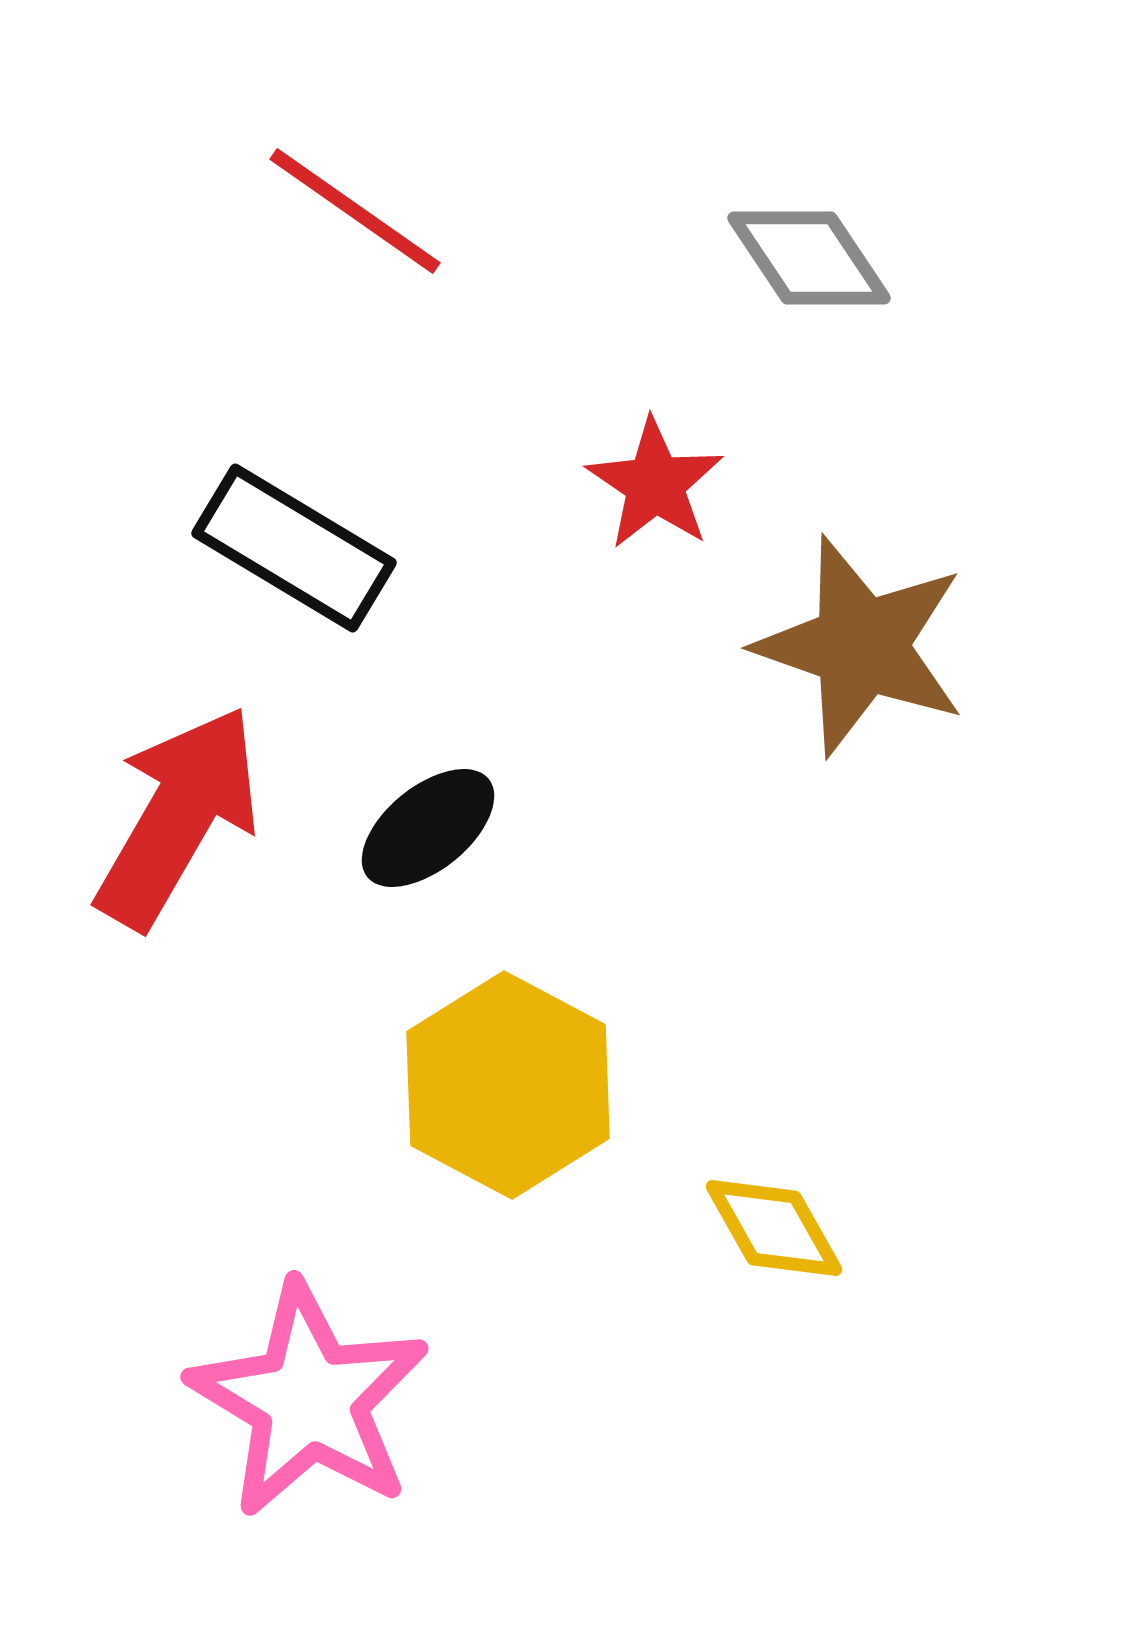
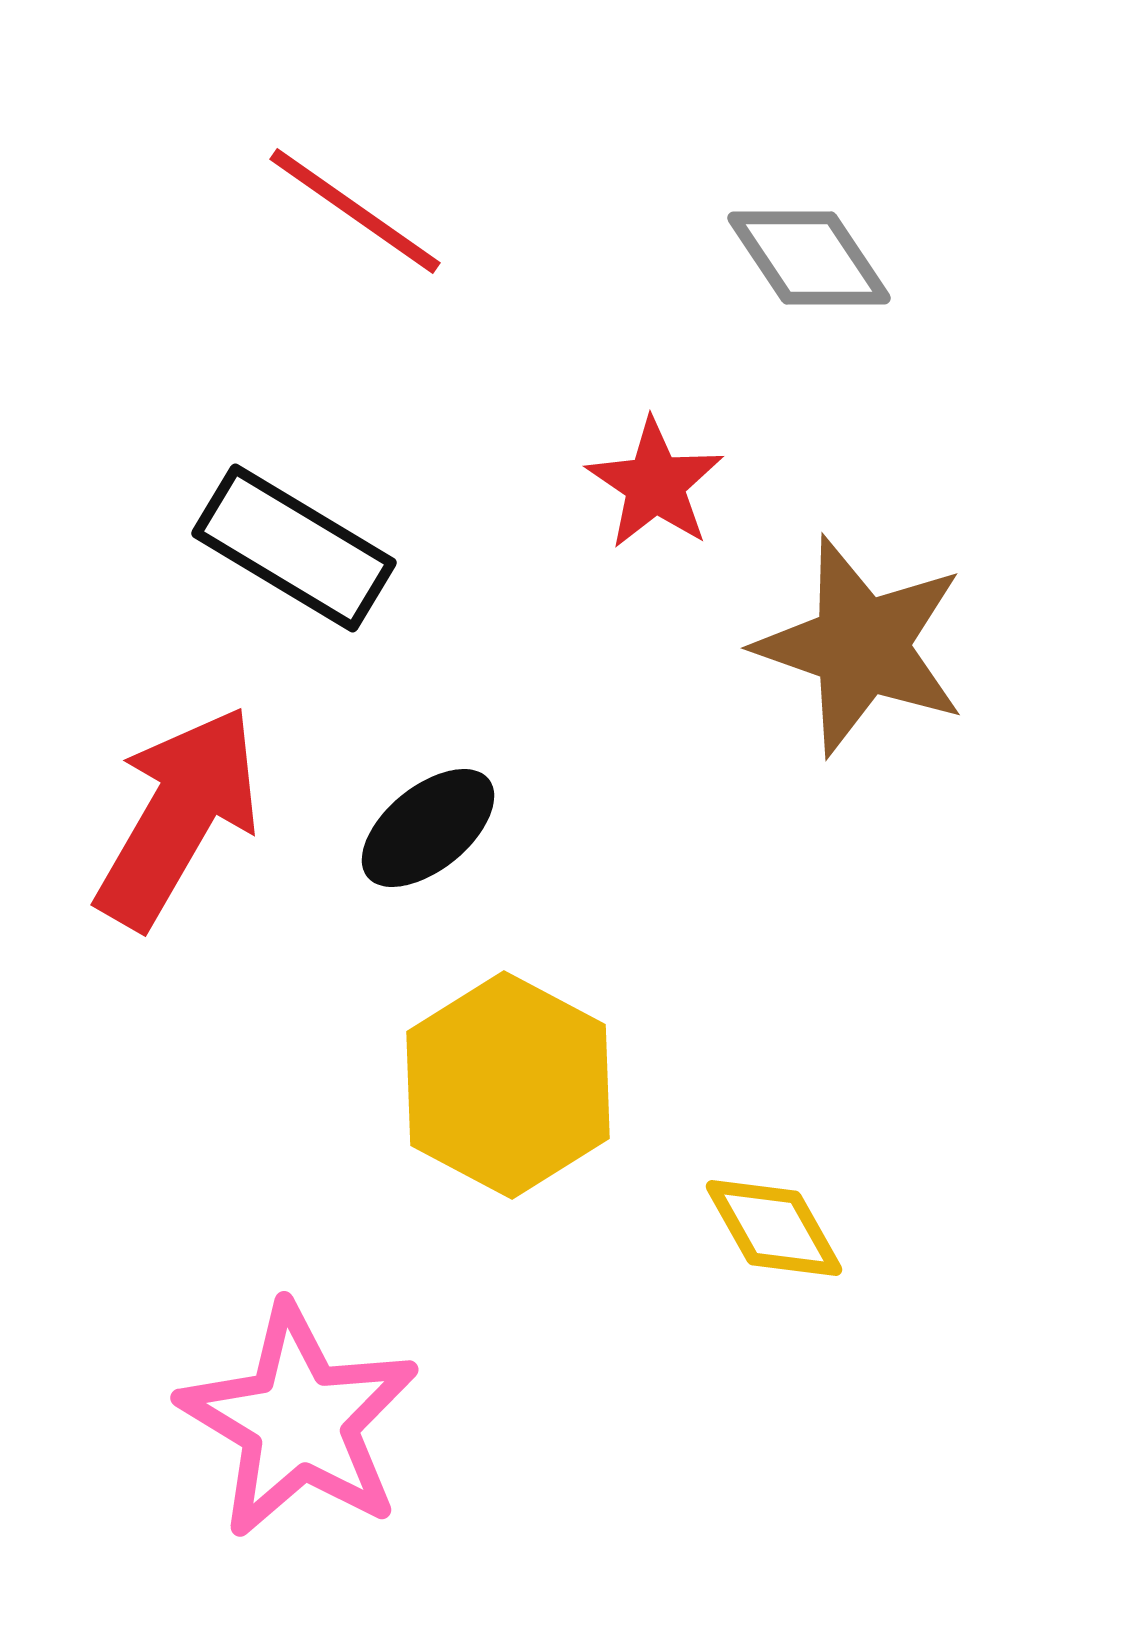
pink star: moved 10 px left, 21 px down
